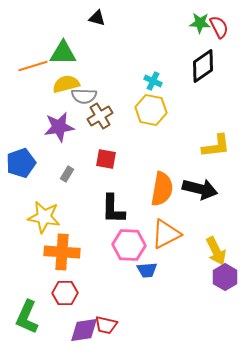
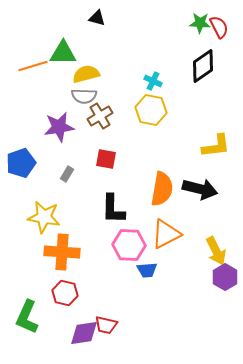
yellow semicircle: moved 20 px right, 10 px up
red hexagon: rotated 15 degrees clockwise
purple diamond: moved 3 px down
